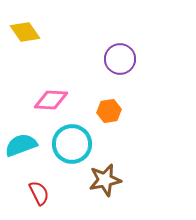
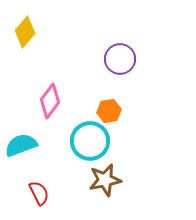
yellow diamond: rotated 76 degrees clockwise
pink diamond: moved 1 px left, 1 px down; rotated 56 degrees counterclockwise
cyan circle: moved 18 px right, 3 px up
